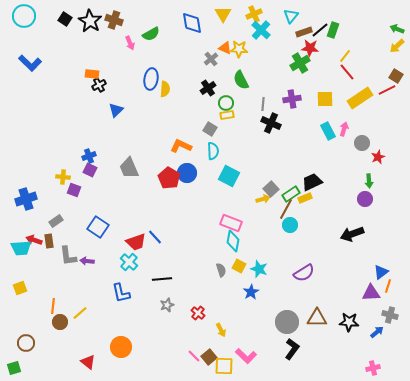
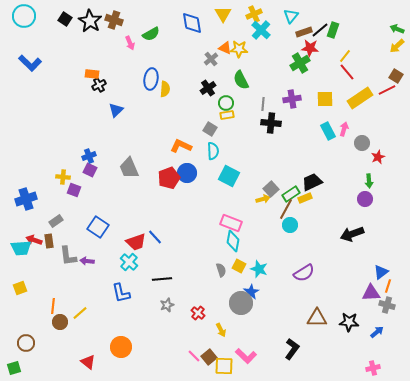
black cross at (271, 123): rotated 18 degrees counterclockwise
red pentagon at (169, 178): rotated 20 degrees clockwise
gray cross at (390, 315): moved 3 px left, 10 px up
gray circle at (287, 322): moved 46 px left, 19 px up
